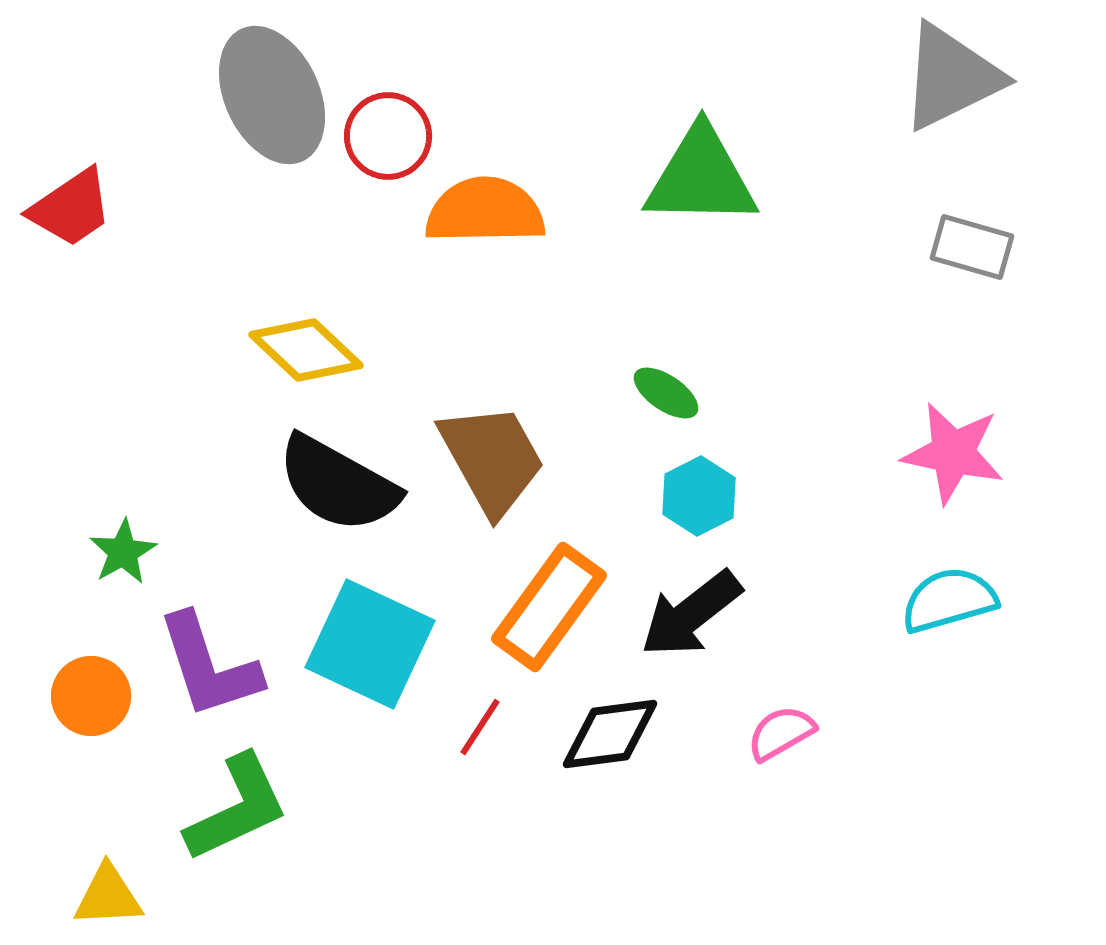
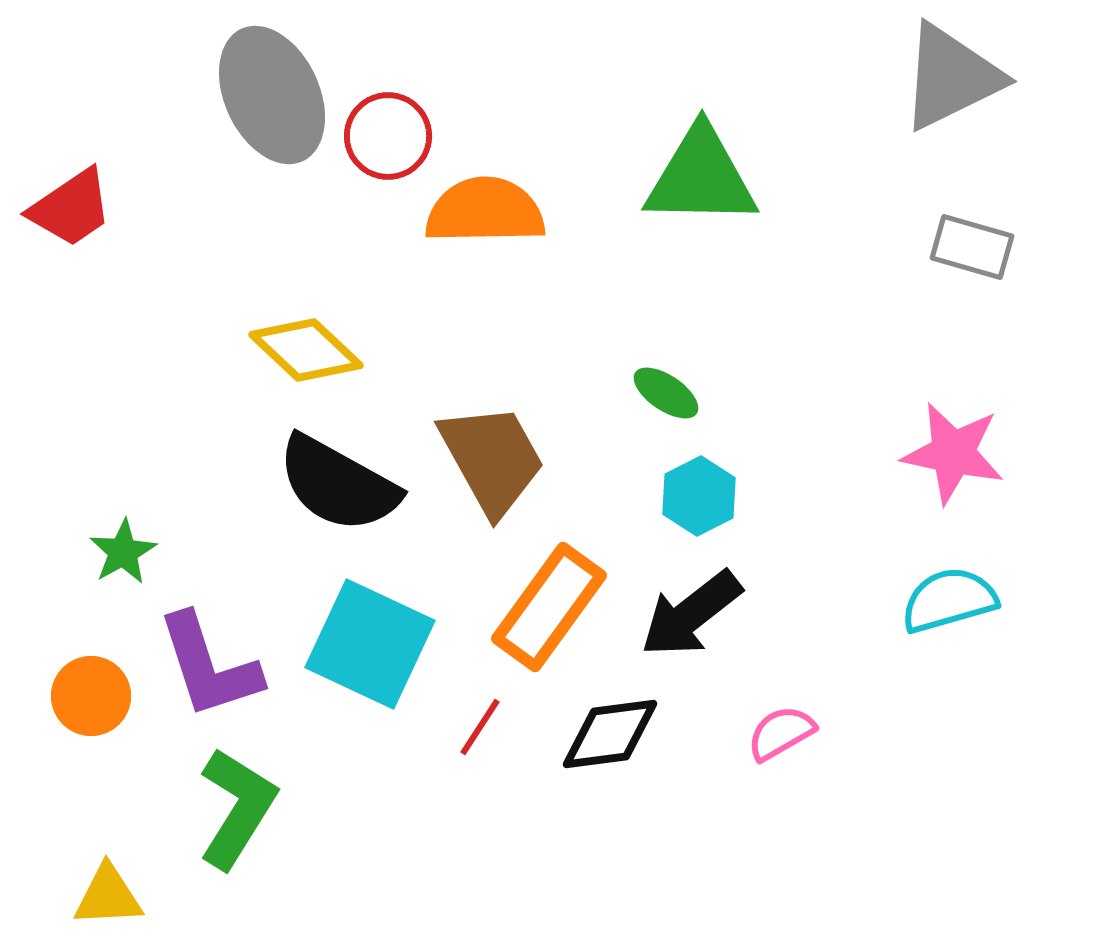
green L-shape: rotated 33 degrees counterclockwise
